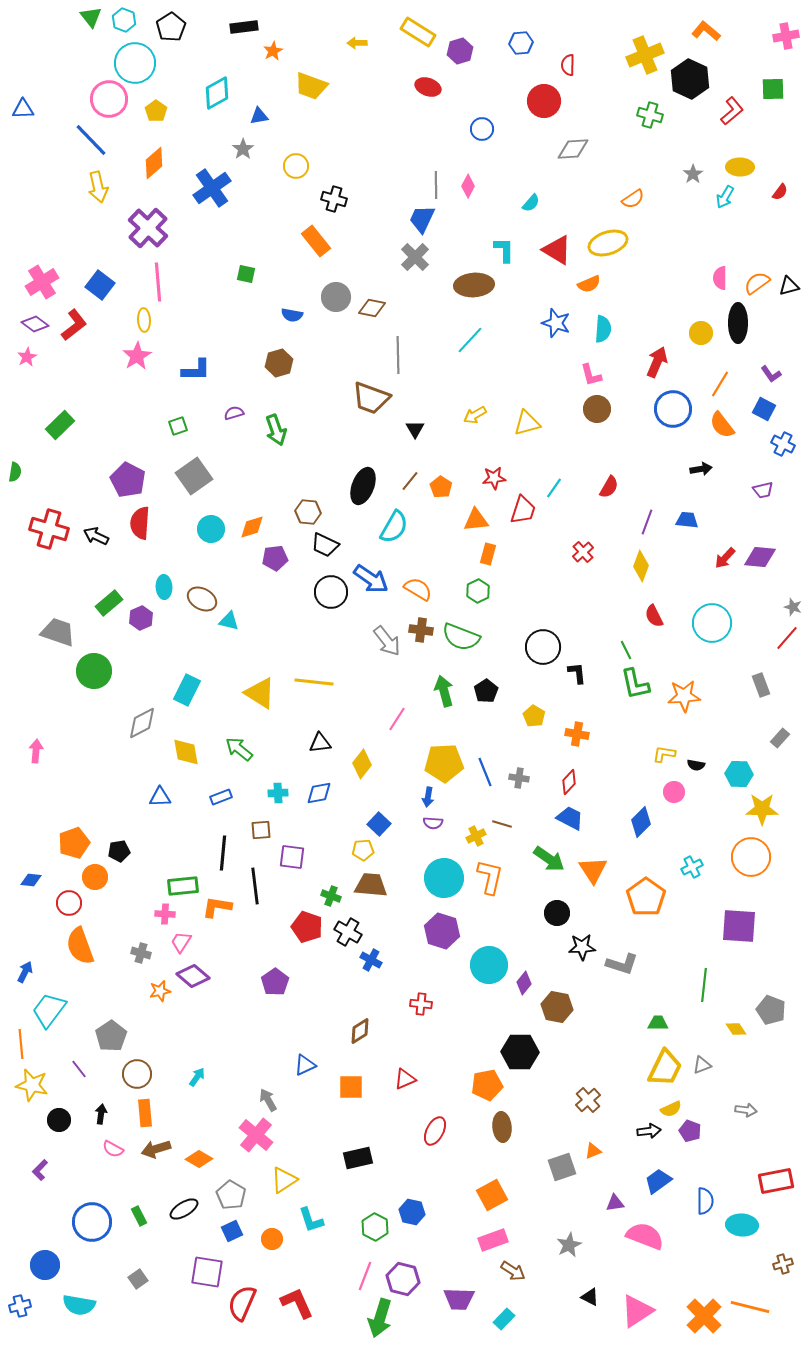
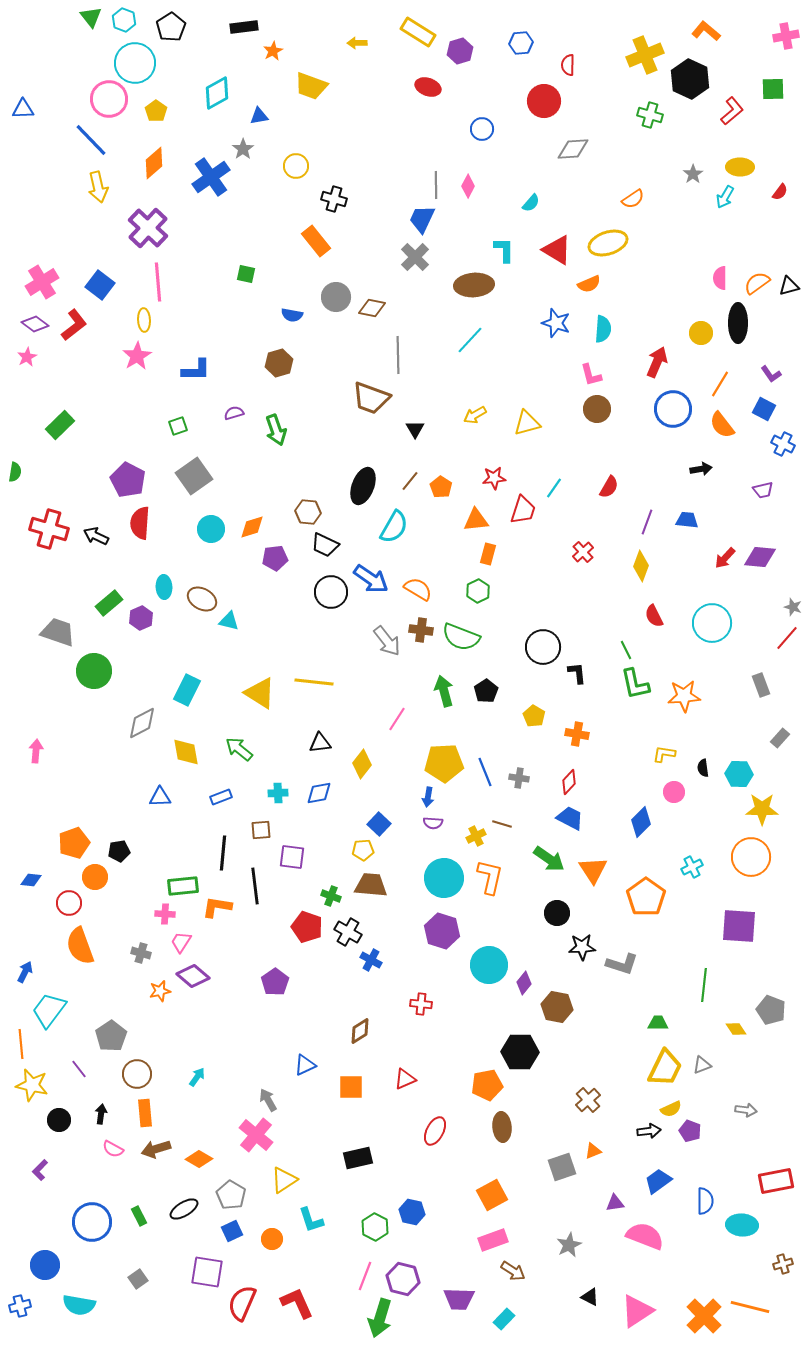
blue cross at (212, 188): moved 1 px left, 11 px up
black semicircle at (696, 765): moved 7 px right, 3 px down; rotated 72 degrees clockwise
